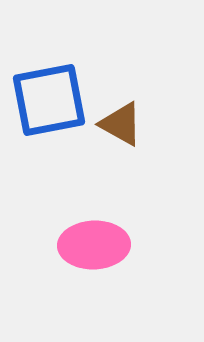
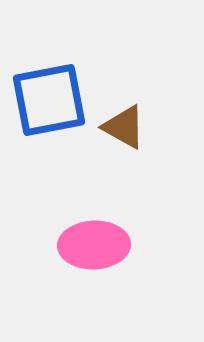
brown triangle: moved 3 px right, 3 px down
